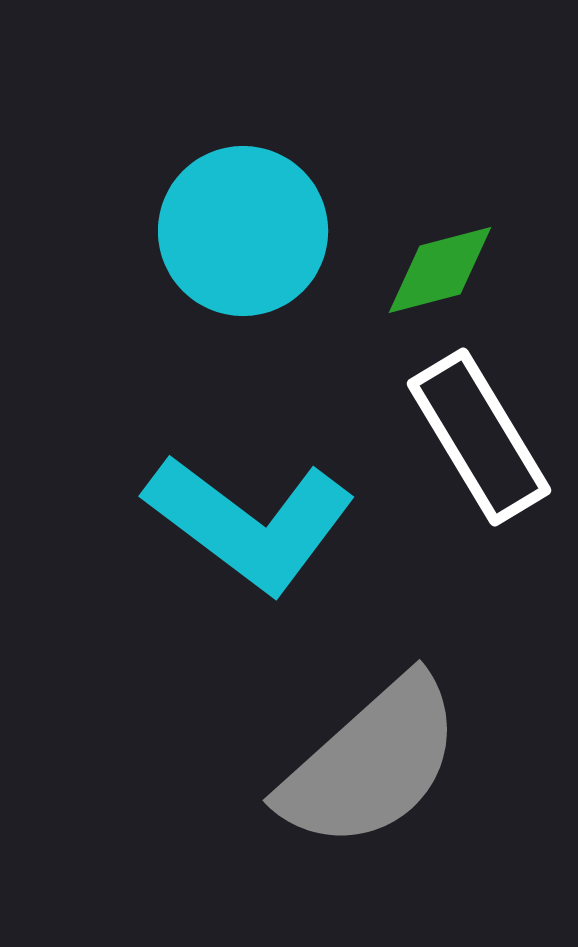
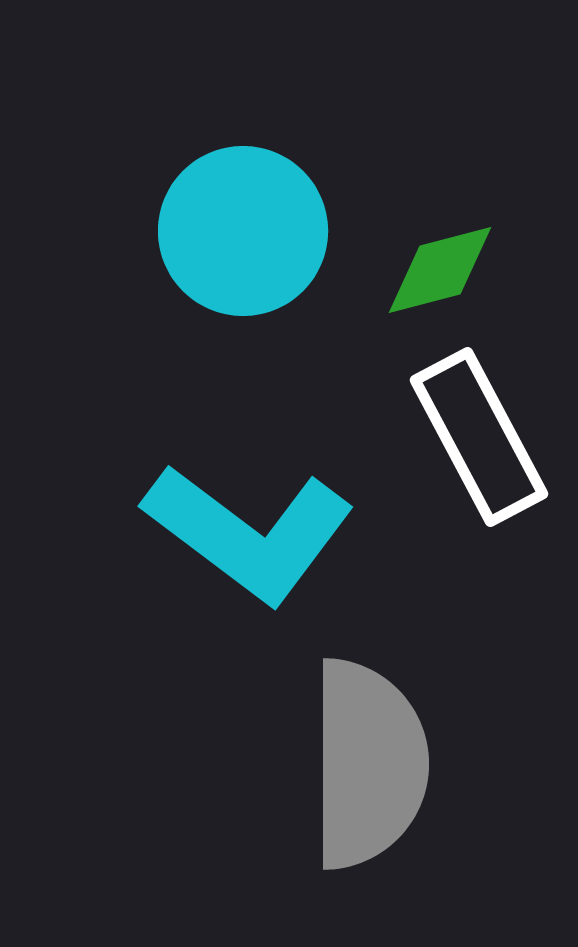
white rectangle: rotated 3 degrees clockwise
cyan L-shape: moved 1 px left, 10 px down
gray semicircle: moved 3 px left, 1 px down; rotated 48 degrees counterclockwise
